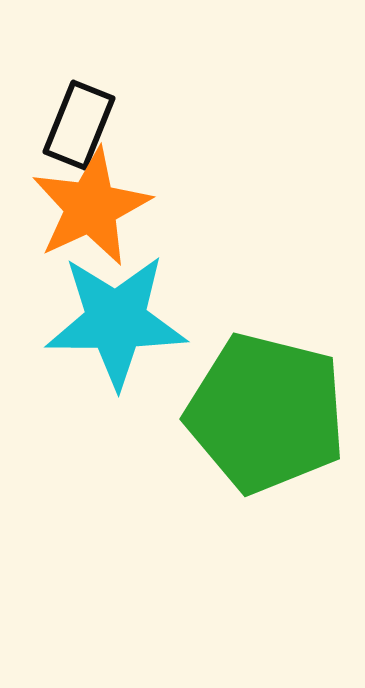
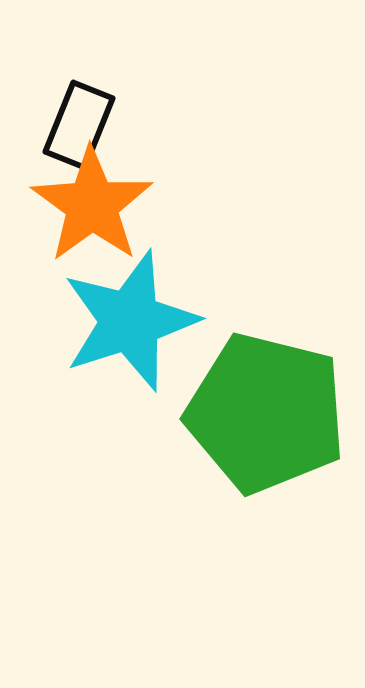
orange star: moved 1 px right, 2 px up; rotated 11 degrees counterclockwise
cyan star: moved 14 px right; rotated 18 degrees counterclockwise
